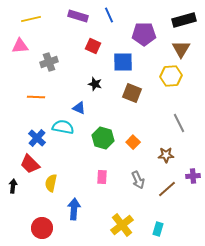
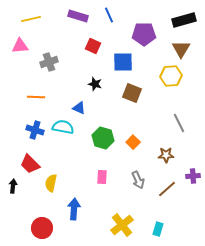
blue cross: moved 2 px left, 8 px up; rotated 24 degrees counterclockwise
